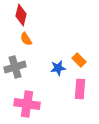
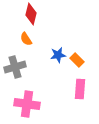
red diamond: moved 10 px right, 1 px up
orange rectangle: moved 2 px left
blue star: moved 13 px up
